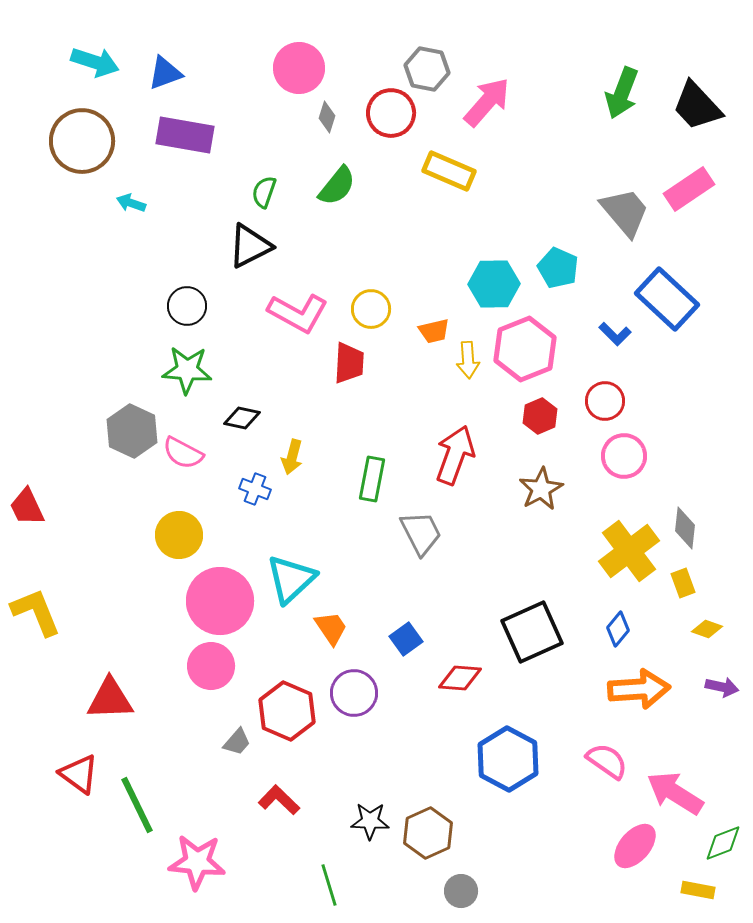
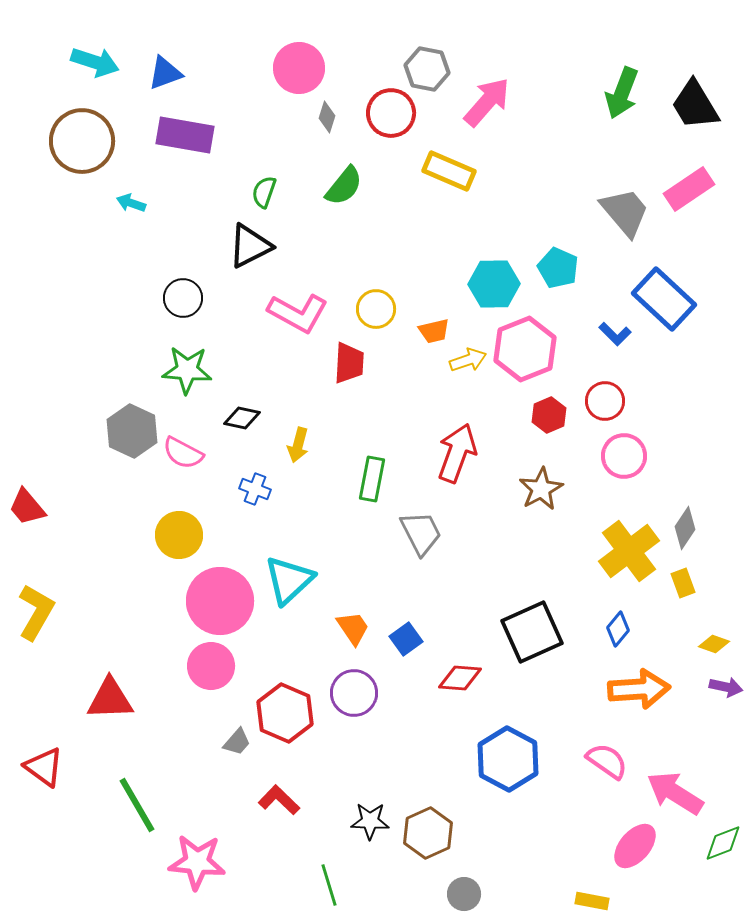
black trapezoid at (697, 106): moved 2 px left, 1 px up; rotated 12 degrees clockwise
green semicircle at (337, 186): moved 7 px right
blue rectangle at (667, 299): moved 3 px left
black circle at (187, 306): moved 4 px left, 8 px up
yellow circle at (371, 309): moved 5 px right
yellow arrow at (468, 360): rotated 105 degrees counterclockwise
red hexagon at (540, 416): moved 9 px right, 1 px up
red arrow at (455, 455): moved 2 px right, 2 px up
yellow arrow at (292, 457): moved 6 px right, 12 px up
red trapezoid at (27, 507): rotated 15 degrees counterclockwise
gray diamond at (685, 528): rotated 27 degrees clockwise
cyan triangle at (291, 579): moved 2 px left, 1 px down
yellow L-shape at (36, 612): rotated 52 degrees clockwise
orange trapezoid at (331, 628): moved 22 px right
yellow diamond at (707, 629): moved 7 px right, 15 px down
purple arrow at (722, 687): moved 4 px right
red hexagon at (287, 711): moved 2 px left, 2 px down
red triangle at (79, 774): moved 35 px left, 7 px up
green line at (137, 805): rotated 4 degrees counterclockwise
yellow rectangle at (698, 890): moved 106 px left, 11 px down
gray circle at (461, 891): moved 3 px right, 3 px down
